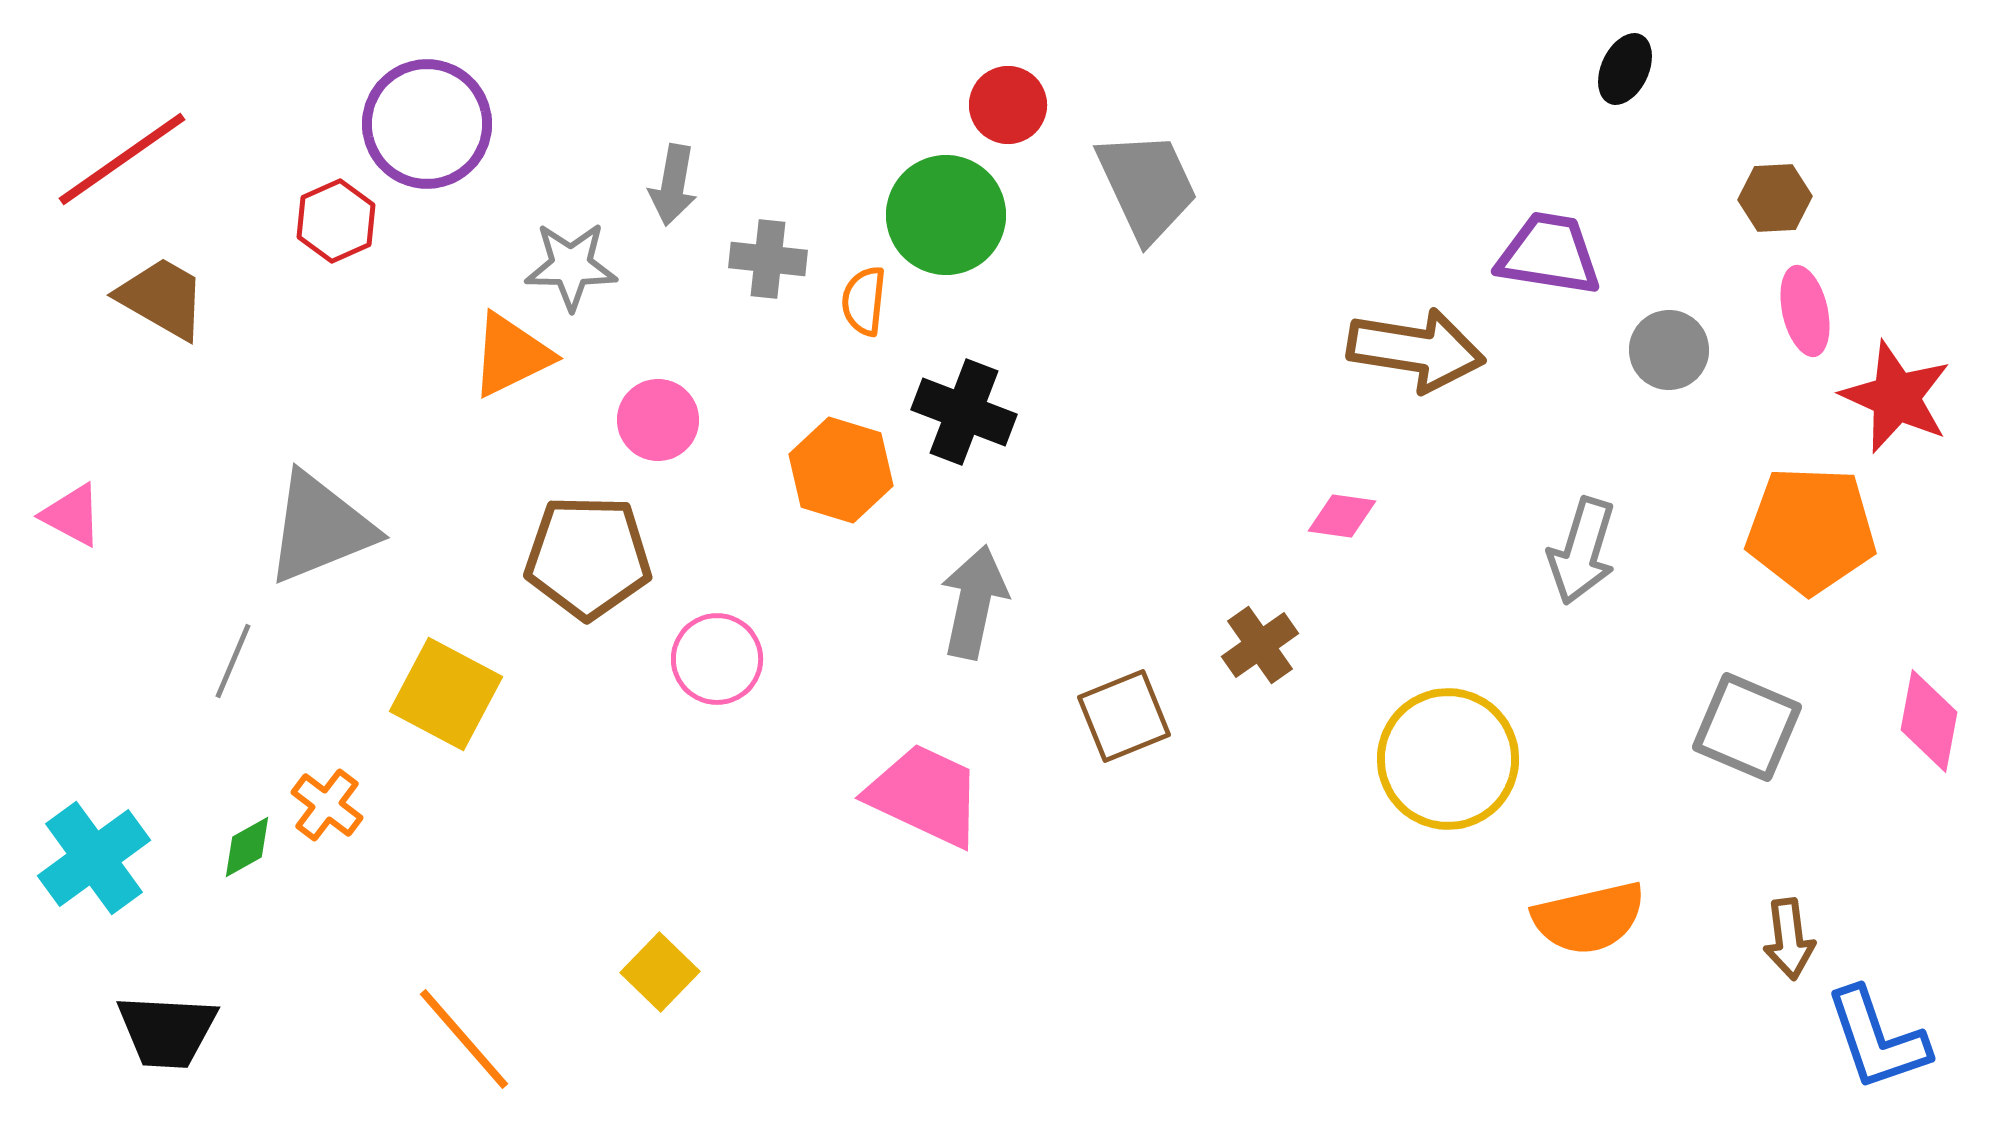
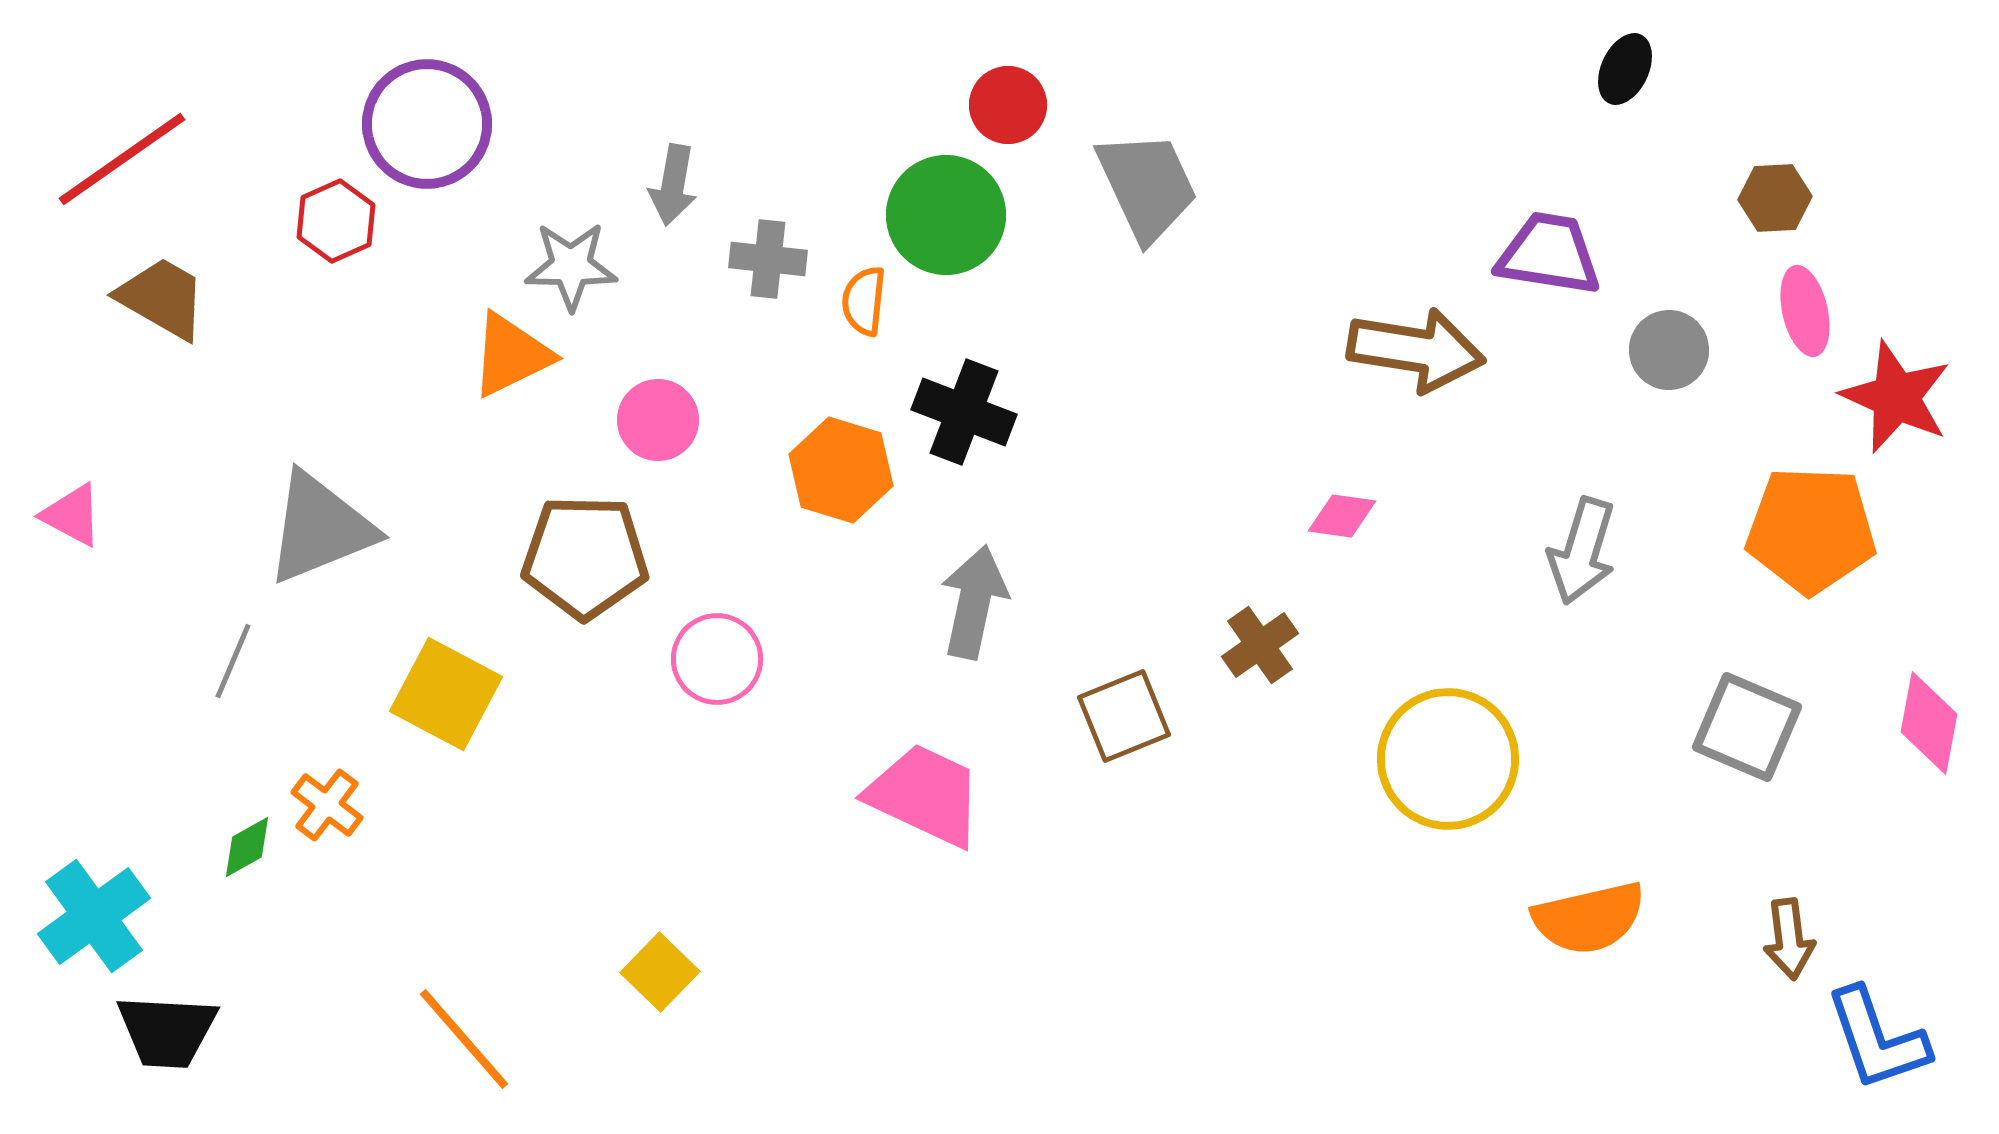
brown pentagon at (588, 557): moved 3 px left
pink diamond at (1929, 721): moved 2 px down
cyan cross at (94, 858): moved 58 px down
